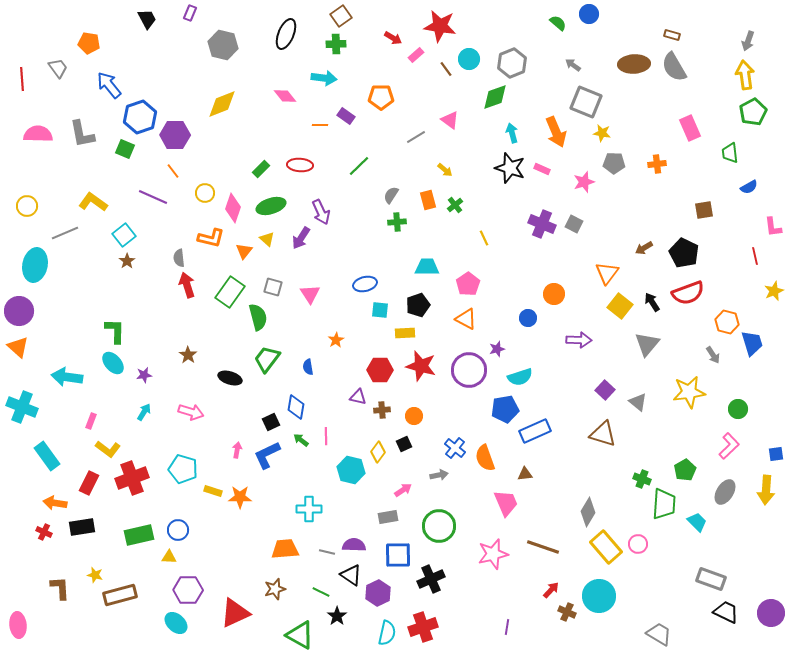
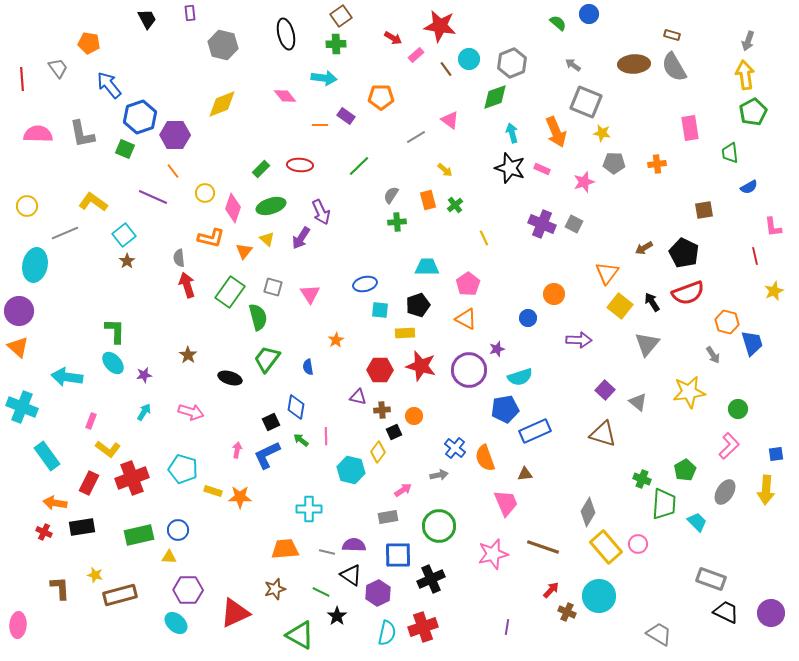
purple rectangle at (190, 13): rotated 28 degrees counterclockwise
black ellipse at (286, 34): rotated 36 degrees counterclockwise
pink rectangle at (690, 128): rotated 15 degrees clockwise
black square at (404, 444): moved 10 px left, 12 px up
pink ellipse at (18, 625): rotated 10 degrees clockwise
